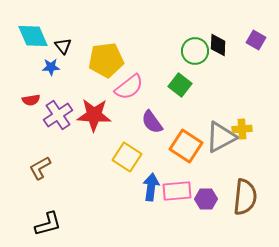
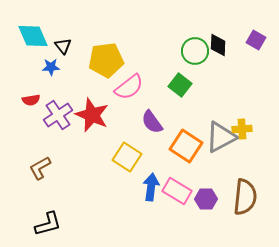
red star: moved 2 px left; rotated 20 degrees clockwise
pink rectangle: rotated 36 degrees clockwise
